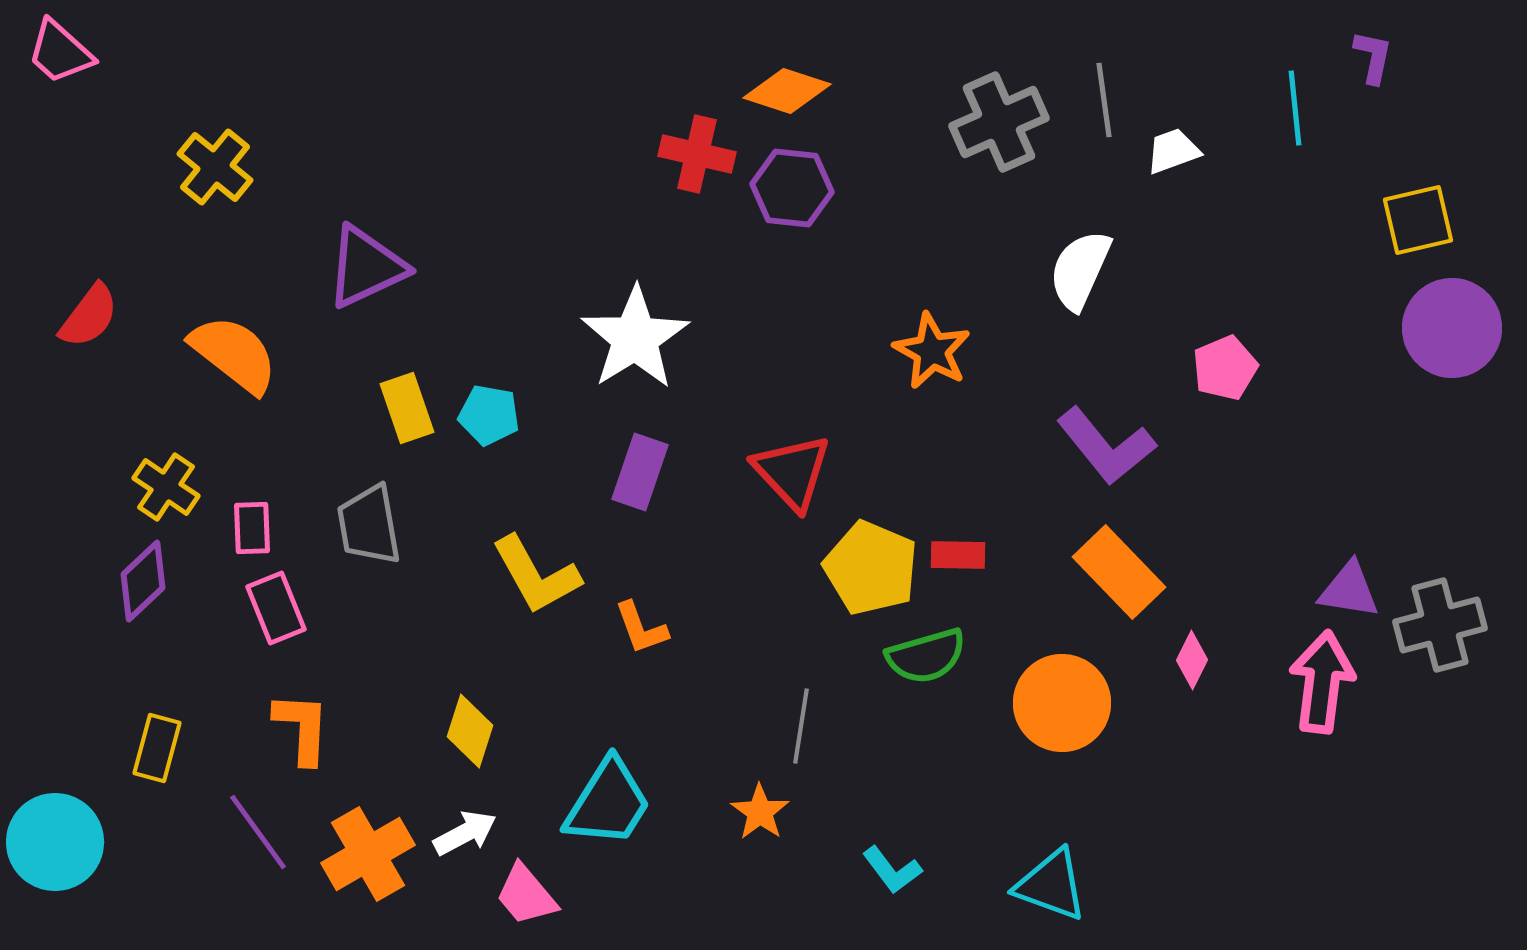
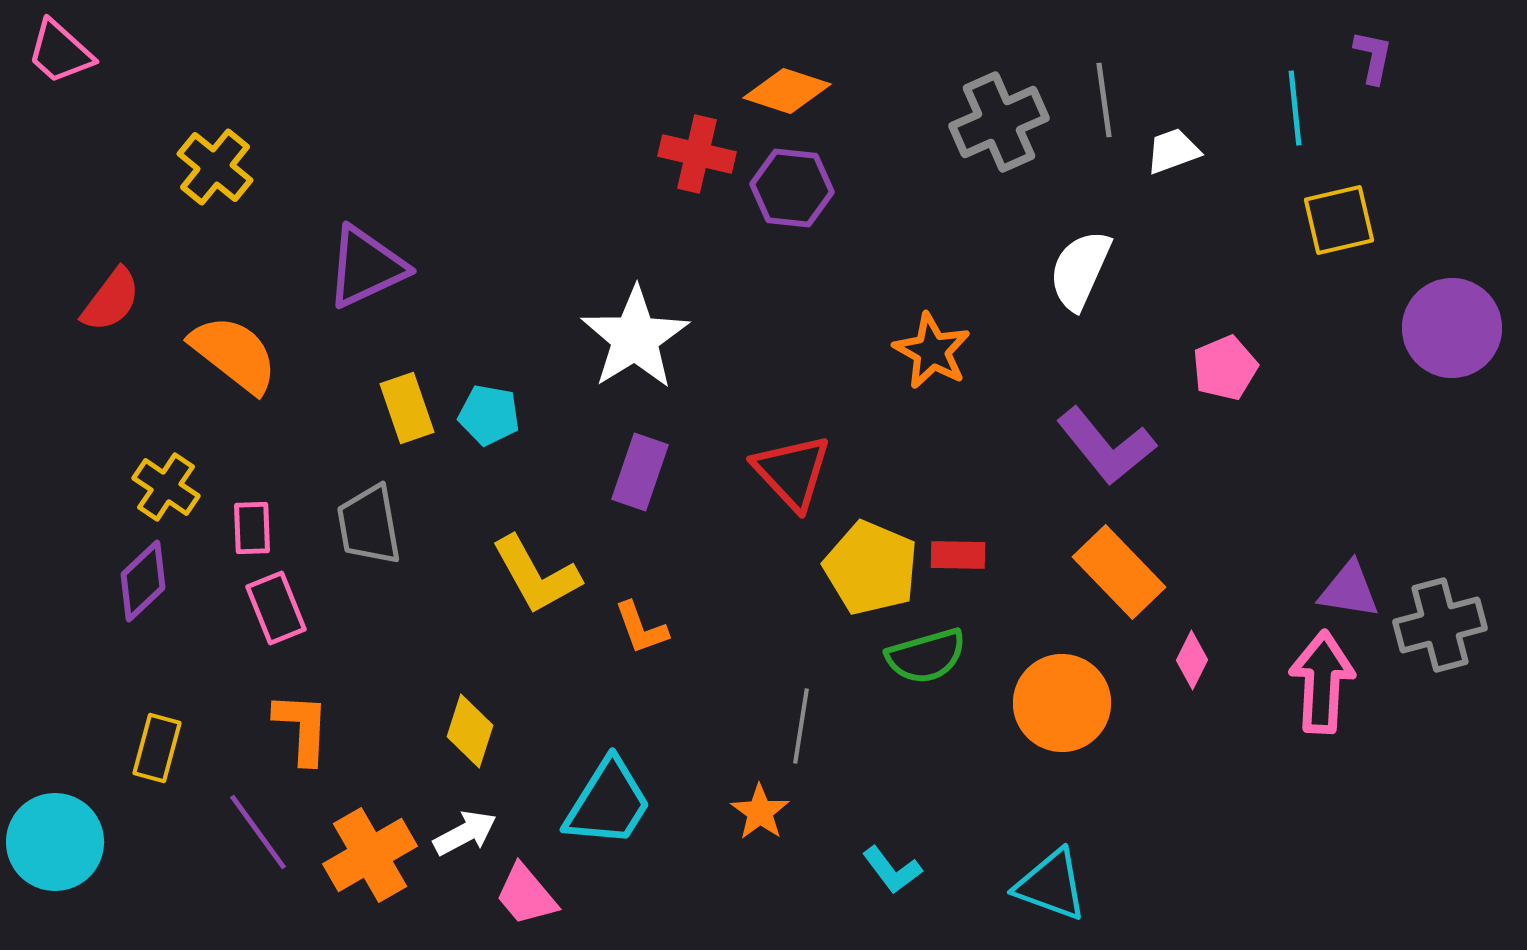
yellow square at (1418, 220): moved 79 px left
red semicircle at (89, 316): moved 22 px right, 16 px up
pink arrow at (1322, 682): rotated 4 degrees counterclockwise
orange cross at (368, 854): moved 2 px right, 1 px down
